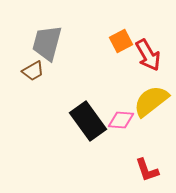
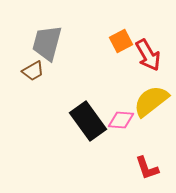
red L-shape: moved 2 px up
